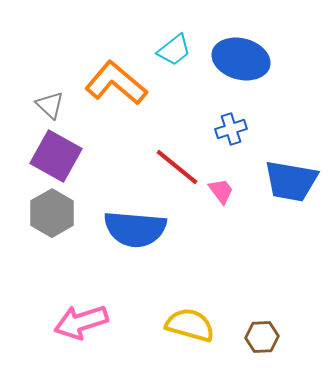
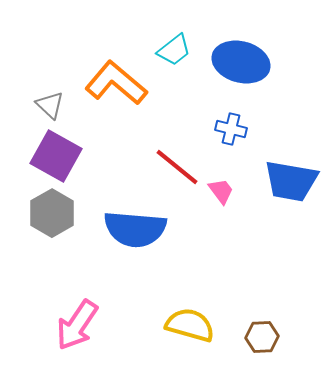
blue ellipse: moved 3 px down
blue cross: rotated 32 degrees clockwise
pink arrow: moved 4 px left, 3 px down; rotated 38 degrees counterclockwise
